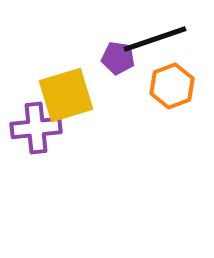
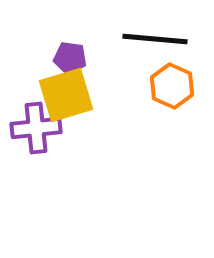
black line: rotated 24 degrees clockwise
purple pentagon: moved 48 px left
orange hexagon: rotated 15 degrees counterclockwise
